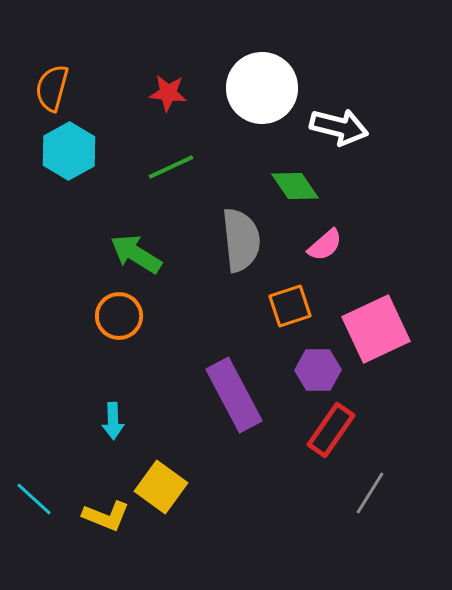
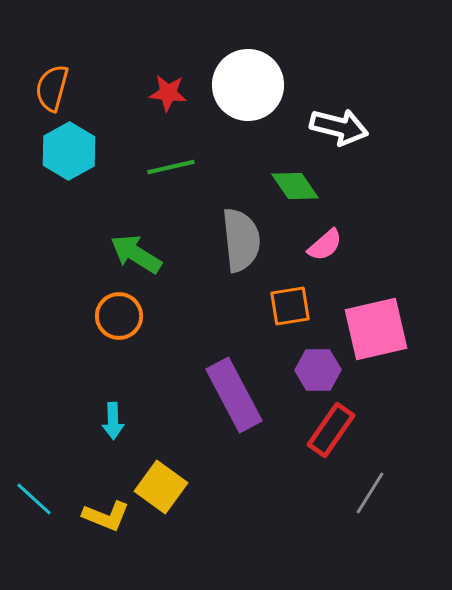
white circle: moved 14 px left, 3 px up
green line: rotated 12 degrees clockwise
orange square: rotated 9 degrees clockwise
pink square: rotated 12 degrees clockwise
